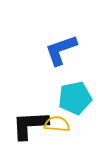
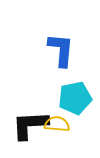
blue L-shape: rotated 114 degrees clockwise
